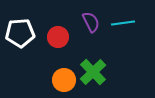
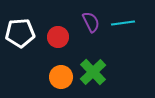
orange circle: moved 3 px left, 3 px up
